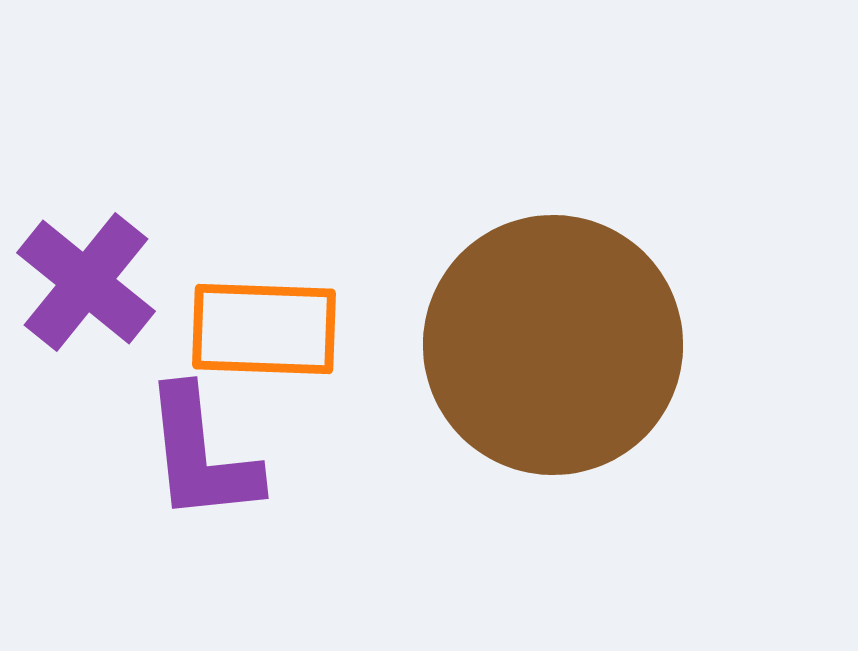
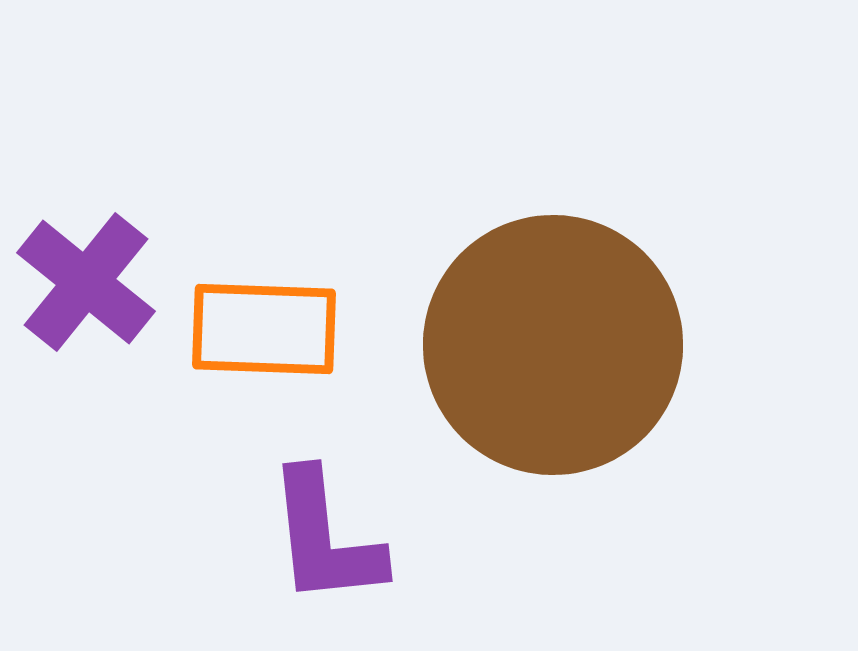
purple L-shape: moved 124 px right, 83 px down
